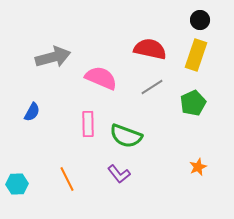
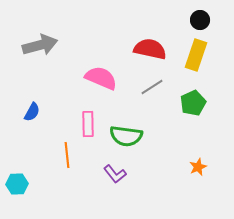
gray arrow: moved 13 px left, 12 px up
green semicircle: rotated 12 degrees counterclockwise
purple L-shape: moved 4 px left
orange line: moved 24 px up; rotated 20 degrees clockwise
